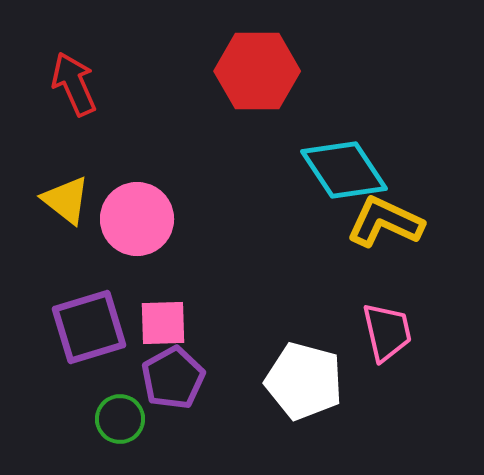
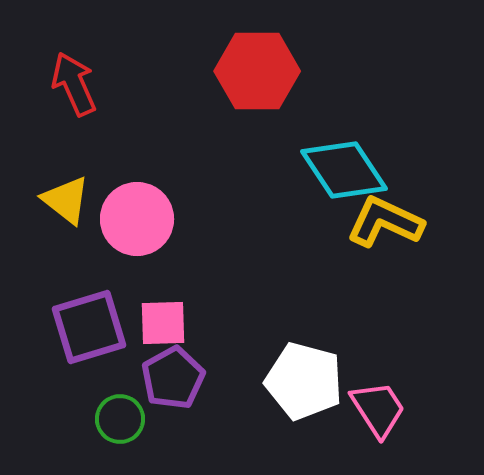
pink trapezoid: moved 9 px left, 77 px down; rotated 20 degrees counterclockwise
